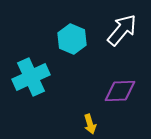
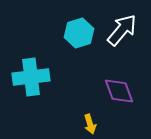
cyan hexagon: moved 7 px right, 6 px up; rotated 20 degrees clockwise
cyan cross: rotated 18 degrees clockwise
purple diamond: moved 1 px left; rotated 72 degrees clockwise
